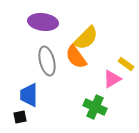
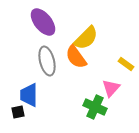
purple ellipse: rotated 44 degrees clockwise
pink triangle: moved 1 px left, 9 px down; rotated 18 degrees counterclockwise
black square: moved 2 px left, 5 px up
